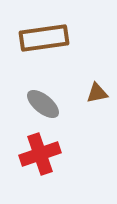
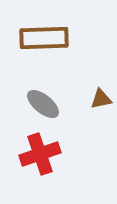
brown rectangle: rotated 6 degrees clockwise
brown triangle: moved 4 px right, 6 px down
